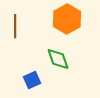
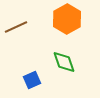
brown line: moved 1 px right, 1 px down; rotated 65 degrees clockwise
green diamond: moved 6 px right, 3 px down
